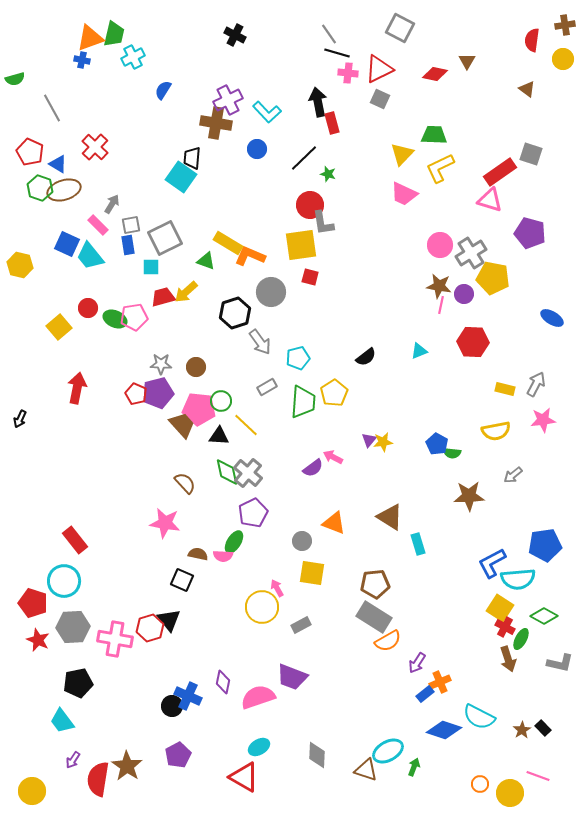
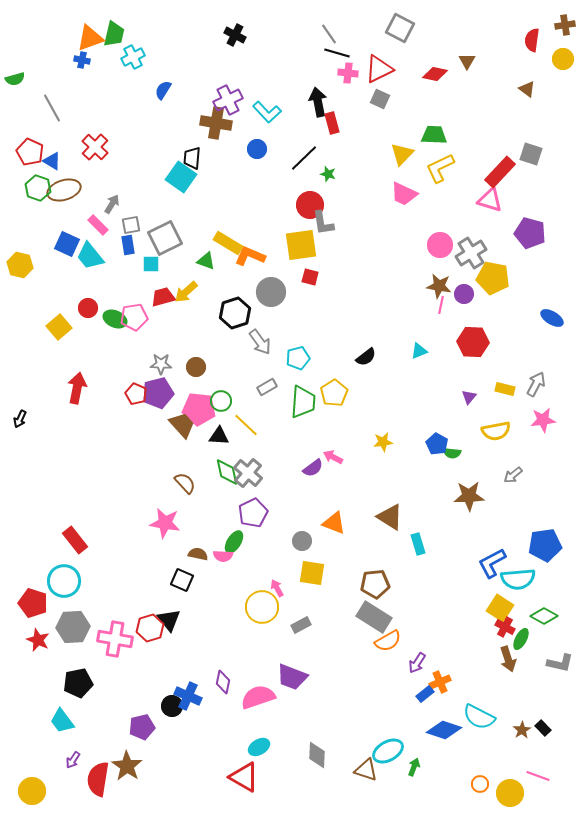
blue triangle at (58, 164): moved 6 px left, 3 px up
red rectangle at (500, 172): rotated 12 degrees counterclockwise
green hexagon at (40, 188): moved 2 px left
cyan square at (151, 267): moved 3 px up
purple triangle at (369, 440): moved 100 px right, 43 px up
purple pentagon at (178, 755): moved 36 px left, 28 px up; rotated 15 degrees clockwise
